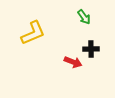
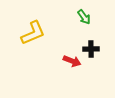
red arrow: moved 1 px left, 1 px up
